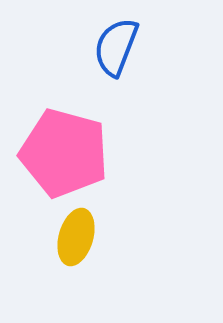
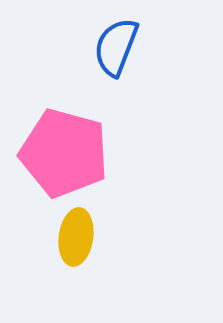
yellow ellipse: rotated 8 degrees counterclockwise
